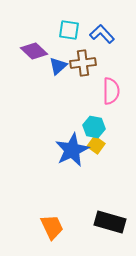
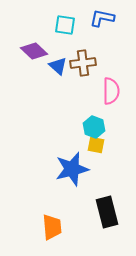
cyan square: moved 4 px left, 5 px up
blue L-shape: moved 16 px up; rotated 35 degrees counterclockwise
blue triangle: rotated 36 degrees counterclockwise
cyan hexagon: rotated 10 degrees clockwise
yellow square: rotated 24 degrees counterclockwise
blue star: moved 19 px down; rotated 12 degrees clockwise
black rectangle: moved 3 px left, 10 px up; rotated 60 degrees clockwise
orange trapezoid: rotated 20 degrees clockwise
